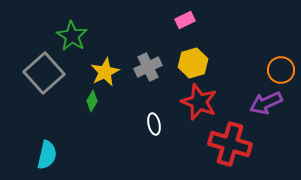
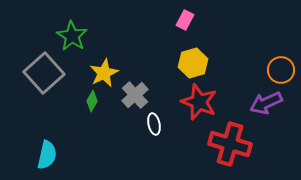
pink rectangle: rotated 36 degrees counterclockwise
gray cross: moved 13 px left, 28 px down; rotated 16 degrees counterclockwise
yellow star: moved 1 px left, 1 px down
